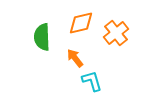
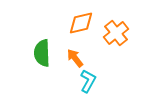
green semicircle: moved 16 px down
cyan L-shape: moved 4 px left; rotated 45 degrees clockwise
